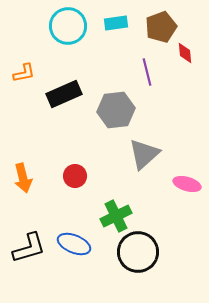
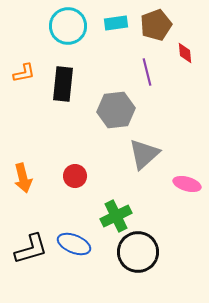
brown pentagon: moved 5 px left, 2 px up
black rectangle: moved 1 px left, 10 px up; rotated 60 degrees counterclockwise
black L-shape: moved 2 px right, 1 px down
